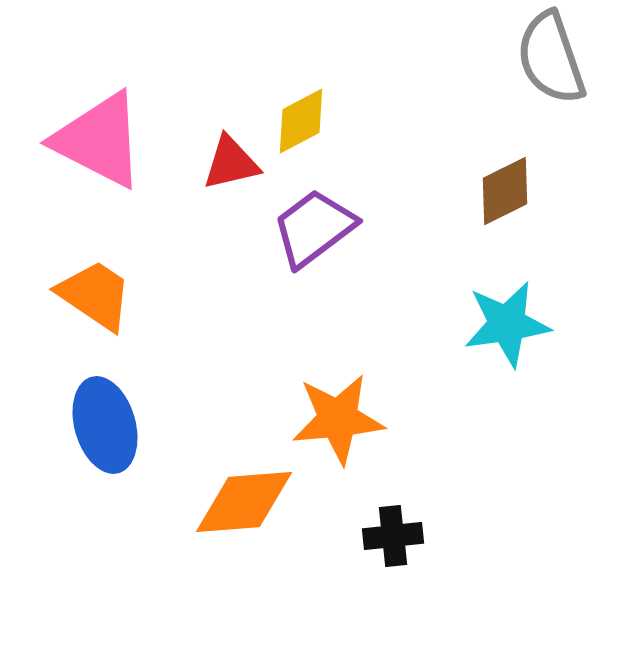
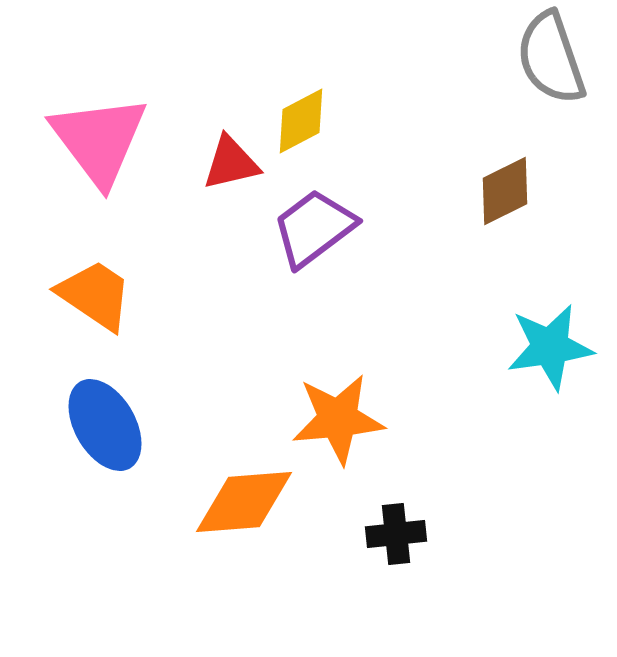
pink triangle: rotated 26 degrees clockwise
cyan star: moved 43 px right, 23 px down
blue ellipse: rotated 14 degrees counterclockwise
black cross: moved 3 px right, 2 px up
